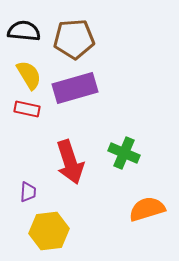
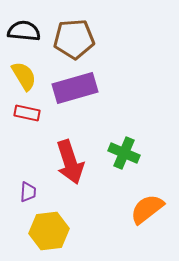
yellow semicircle: moved 5 px left, 1 px down
red rectangle: moved 4 px down
orange semicircle: rotated 21 degrees counterclockwise
